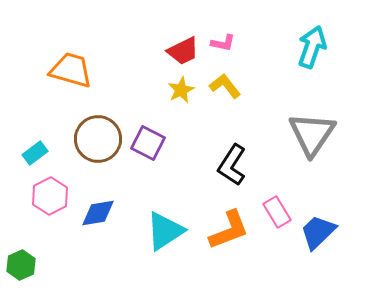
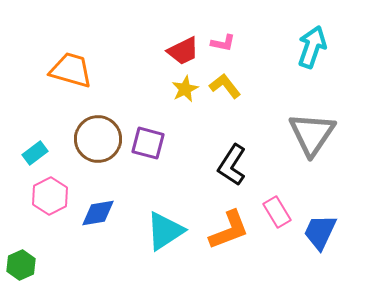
yellow star: moved 4 px right, 1 px up
purple square: rotated 12 degrees counterclockwise
blue trapezoid: moved 2 px right; rotated 21 degrees counterclockwise
